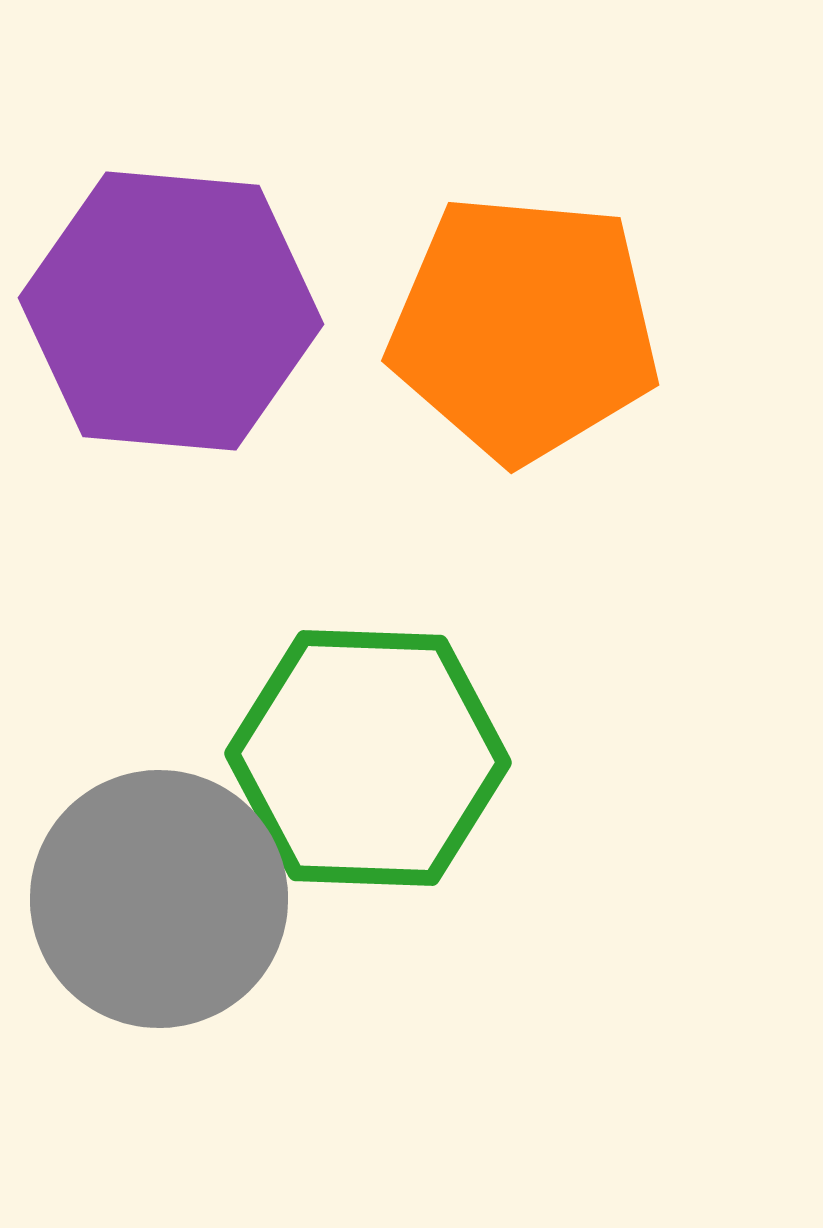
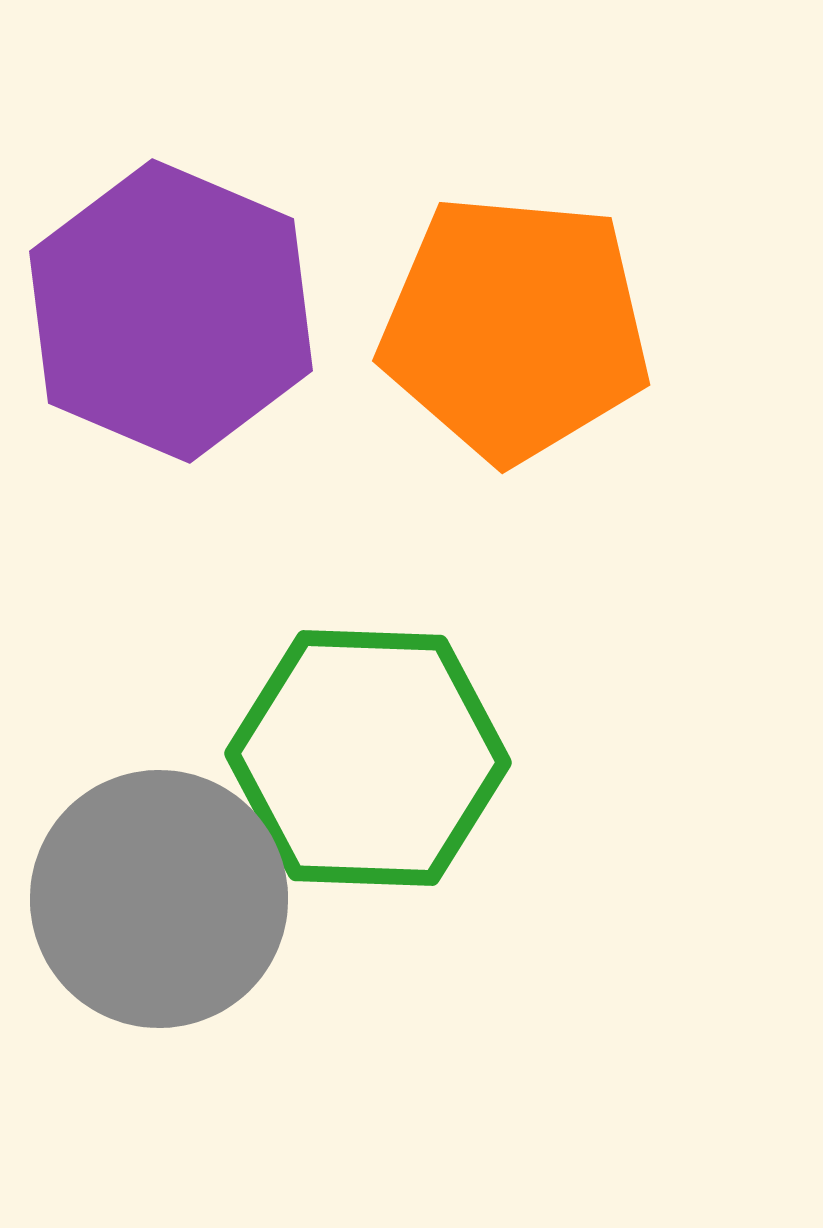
purple hexagon: rotated 18 degrees clockwise
orange pentagon: moved 9 px left
